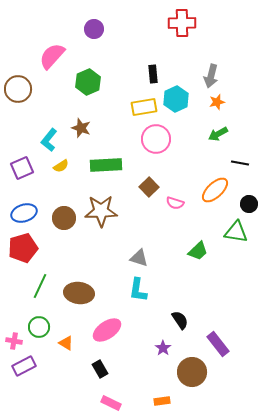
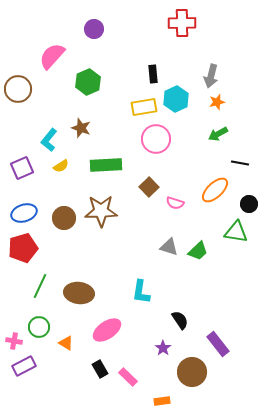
gray triangle at (139, 258): moved 30 px right, 11 px up
cyan L-shape at (138, 290): moved 3 px right, 2 px down
pink rectangle at (111, 403): moved 17 px right, 26 px up; rotated 18 degrees clockwise
